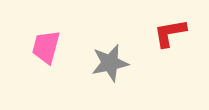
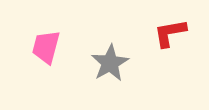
gray star: rotated 18 degrees counterclockwise
